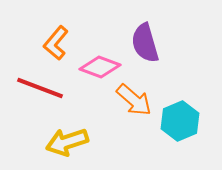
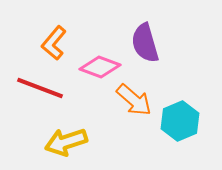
orange L-shape: moved 2 px left
yellow arrow: moved 1 px left
